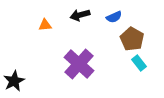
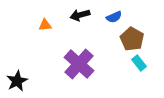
black star: moved 3 px right
